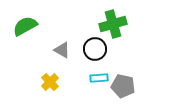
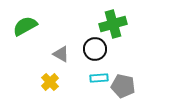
gray triangle: moved 1 px left, 4 px down
